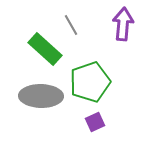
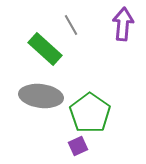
green pentagon: moved 31 px down; rotated 18 degrees counterclockwise
gray ellipse: rotated 6 degrees clockwise
purple square: moved 17 px left, 24 px down
